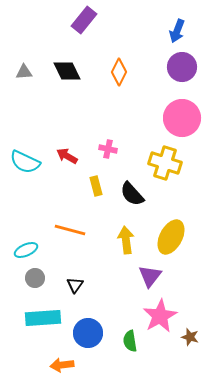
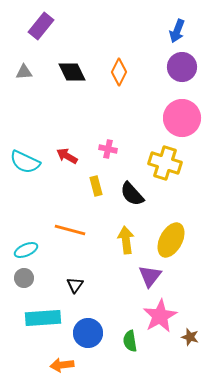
purple rectangle: moved 43 px left, 6 px down
black diamond: moved 5 px right, 1 px down
yellow ellipse: moved 3 px down
gray circle: moved 11 px left
